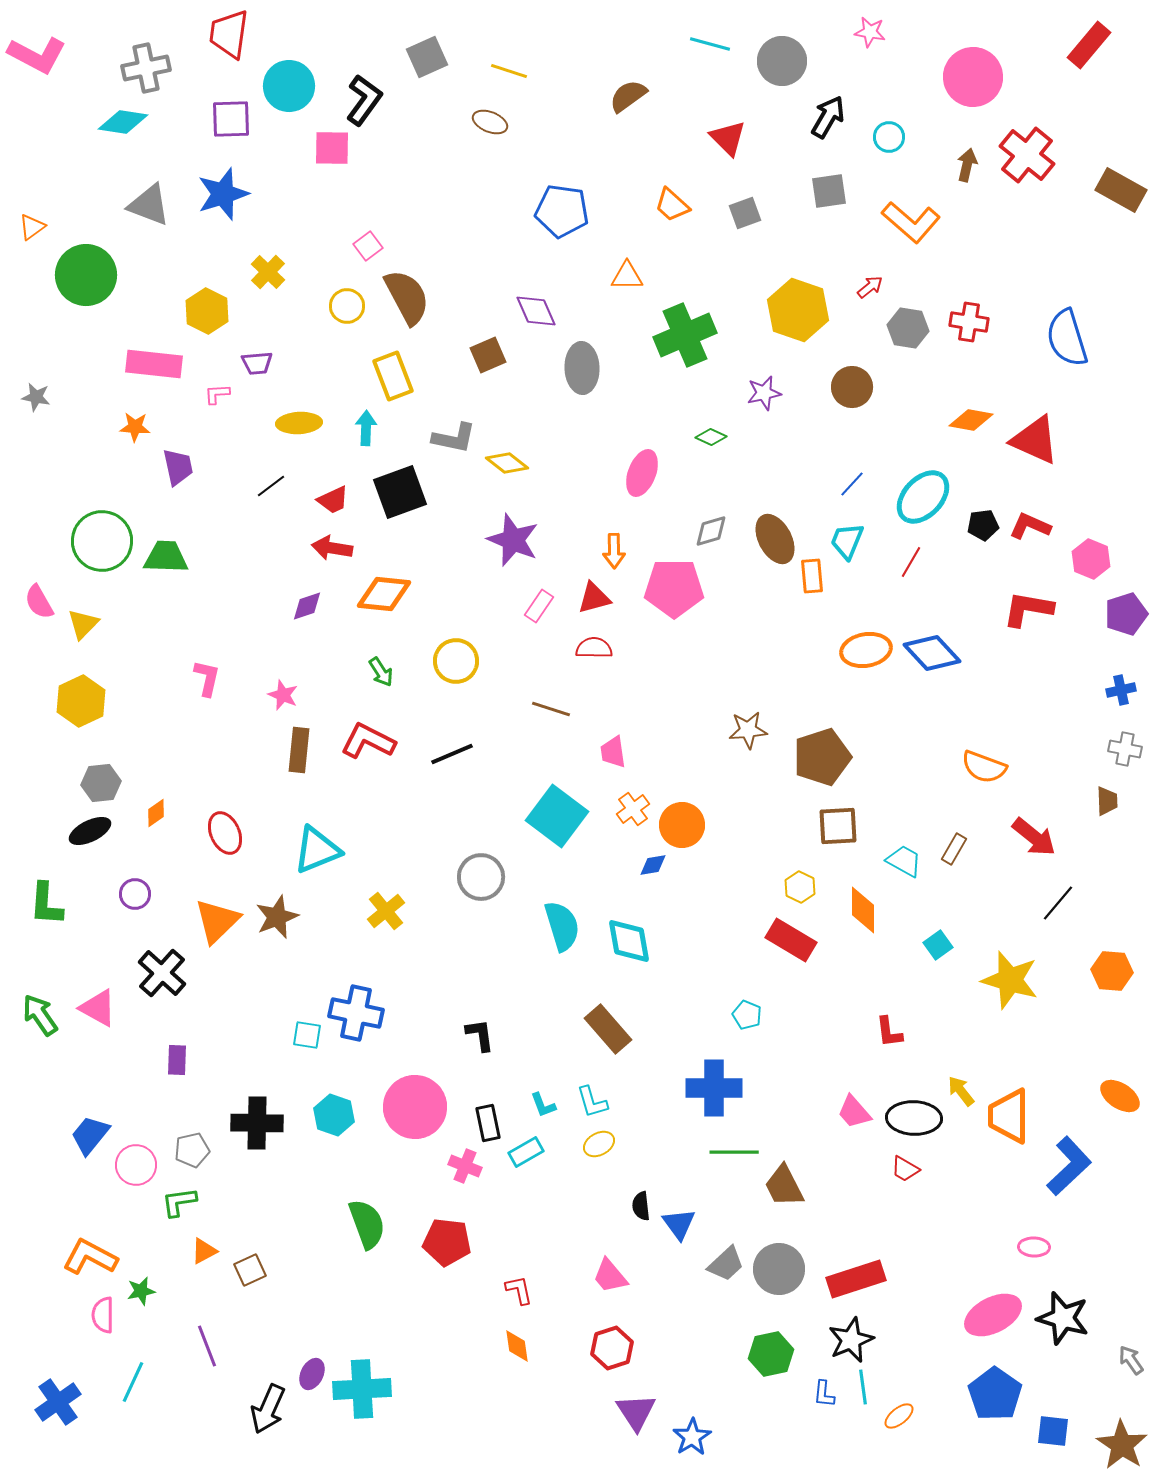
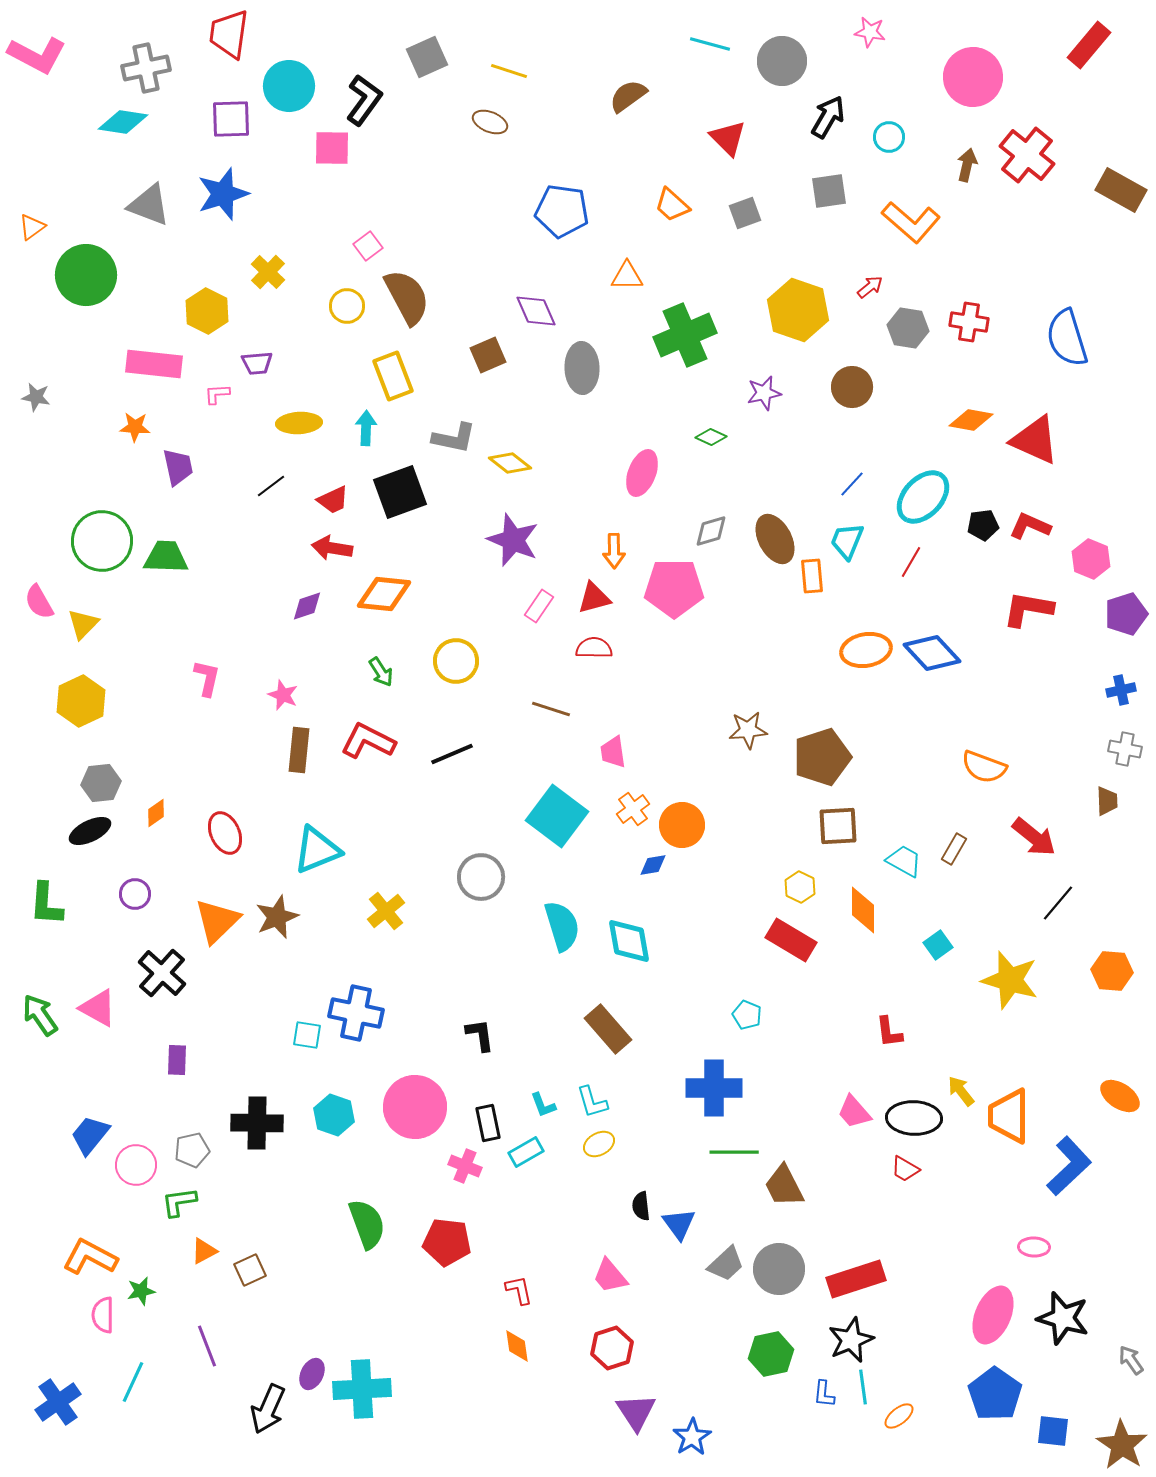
yellow diamond at (507, 463): moved 3 px right
pink ellipse at (993, 1315): rotated 40 degrees counterclockwise
